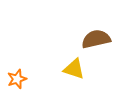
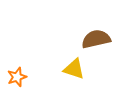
orange star: moved 2 px up
